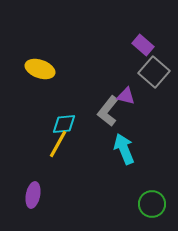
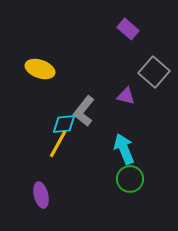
purple rectangle: moved 15 px left, 16 px up
gray L-shape: moved 24 px left
purple ellipse: moved 8 px right; rotated 25 degrees counterclockwise
green circle: moved 22 px left, 25 px up
